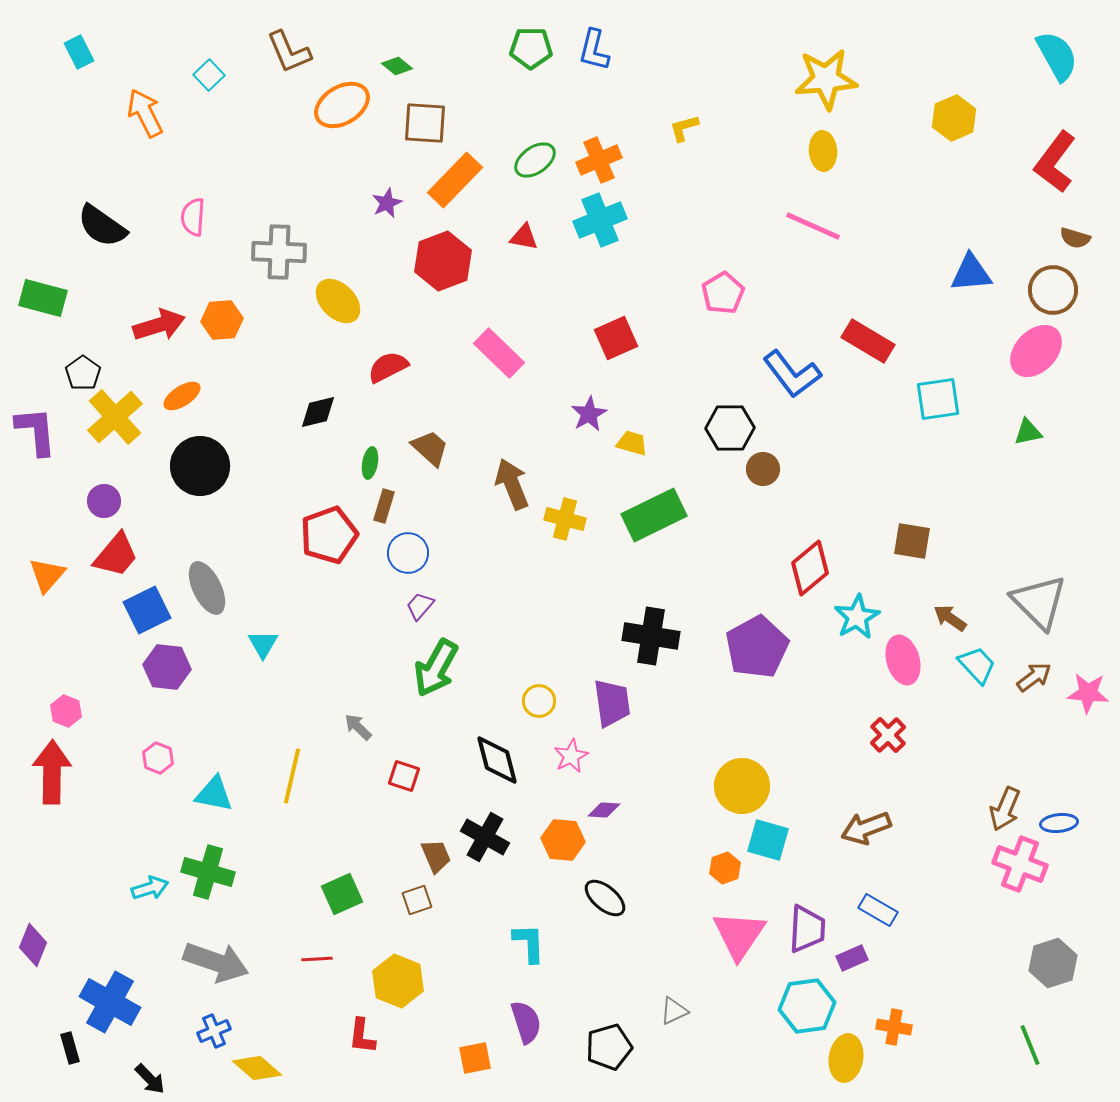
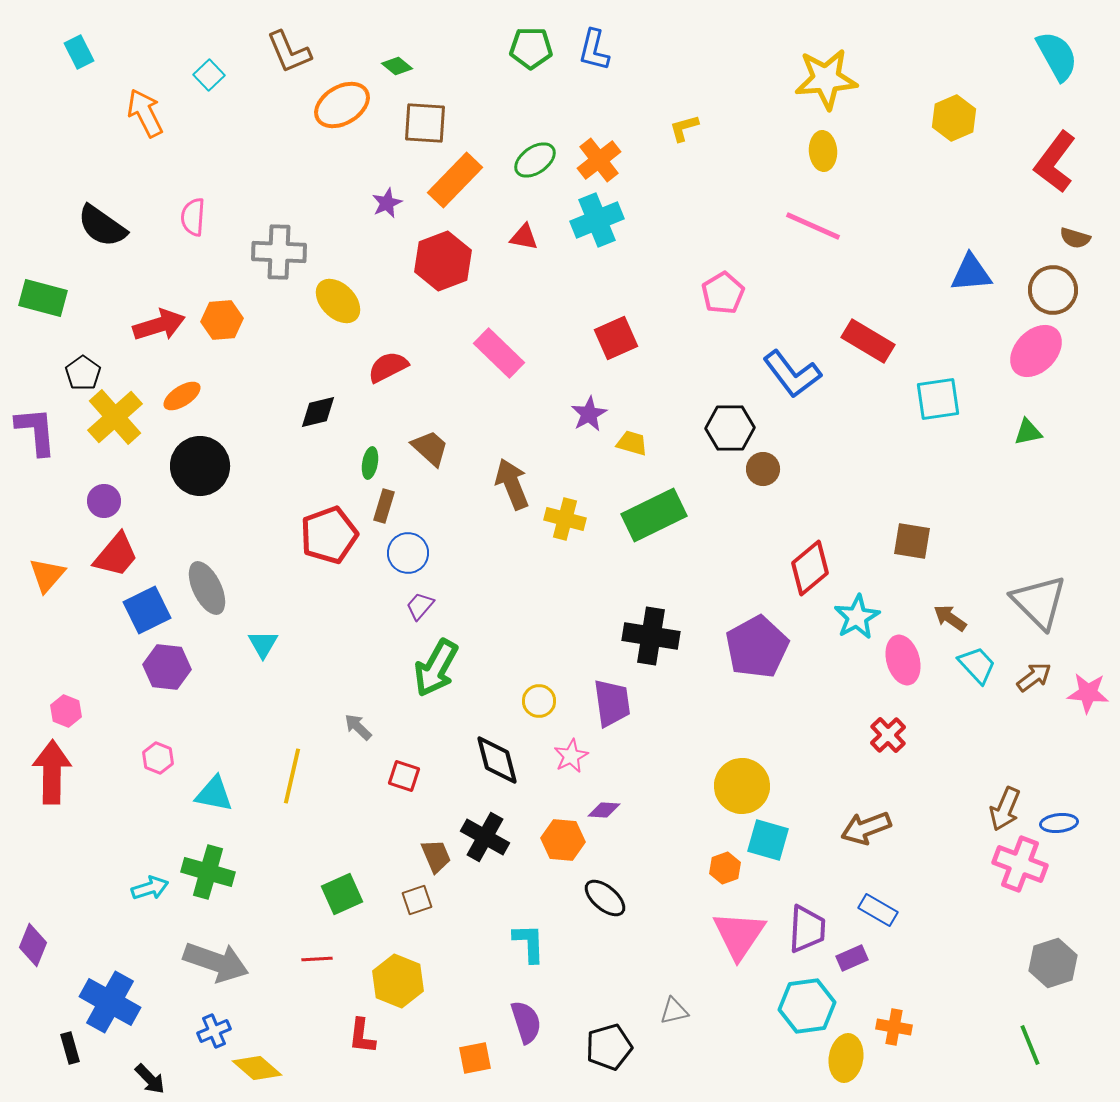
orange cross at (599, 160): rotated 15 degrees counterclockwise
cyan cross at (600, 220): moved 3 px left
gray triangle at (674, 1011): rotated 12 degrees clockwise
